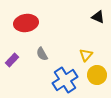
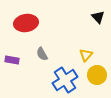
black triangle: rotated 24 degrees clockwise
purple rectangle: rotated 56 degrees clockwise
